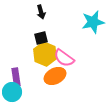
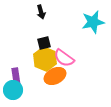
black square: moved 3 px right, 5 px down
yellow hexagon: moved 5 px down
cyan circle: moved 1 px right, 2 px up
